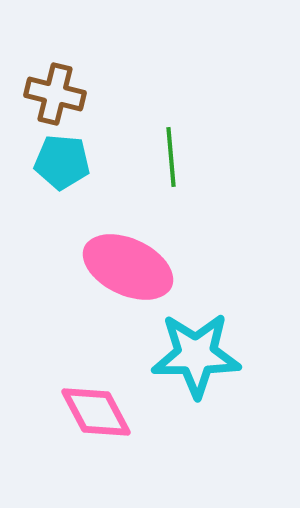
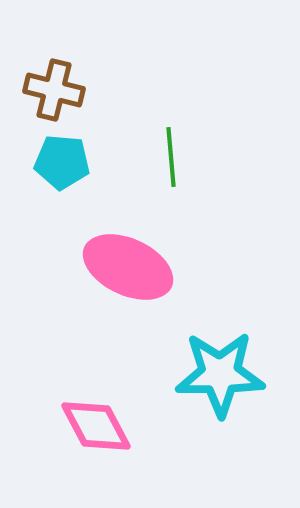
brown cross: moved 1 px left, 4 px up
cyan star: moved 24 px right, 19 px down
pink diamond: moved 14 px down
